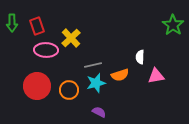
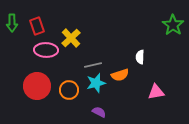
pink triangle: moved 16 px down
